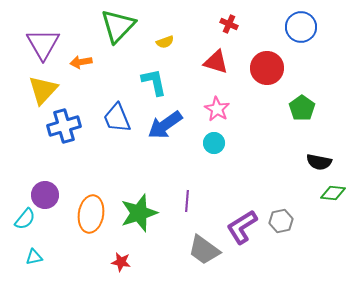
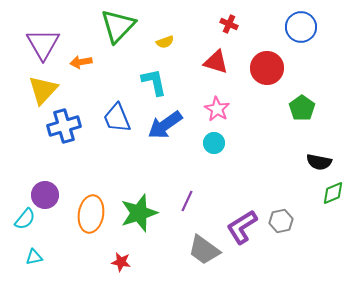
green diamond: rotated 30 degrees counterclockwise
purple line: rotated 20 degrees clockwise
